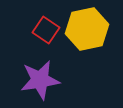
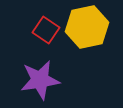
yellow hexagon: moved 2 px up
